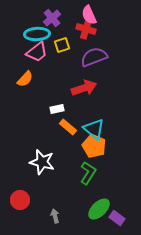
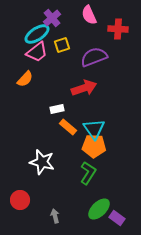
red cross: moved 32 px right; rotated 12 degrees counterclockwise
cyan ellipse: rotated 30 degrees counterclockwise
cyan triangle: rotated 15 degrees clockwise
orange pentagon: rotated 20 degrees counterclockwise
